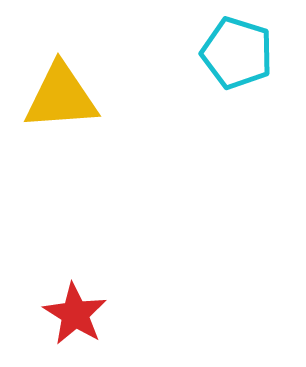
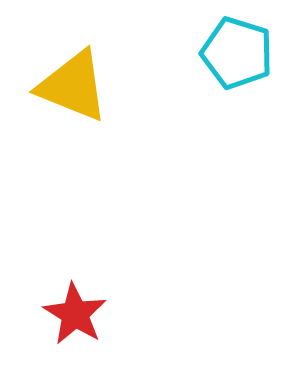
yellow triangle: moved 12 px right, 11 px up; rotated 26 degrees clockwise
